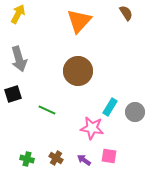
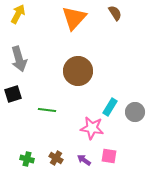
brown semicircle: moved 11 px left
orange triangle: moved 5 px left, 3 px up
green line: rotated 18 degrees counterclockwise
